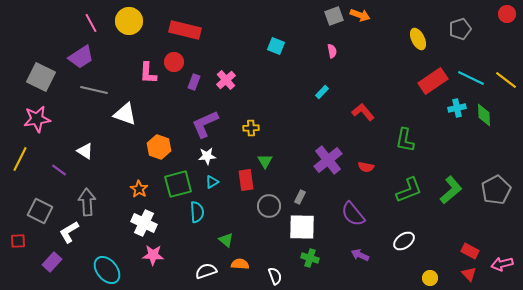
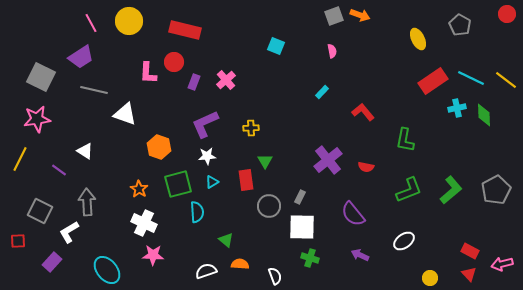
gray pentagon at (460, 29): moved 4 px up; rotated 25 degrees counterclockwise
